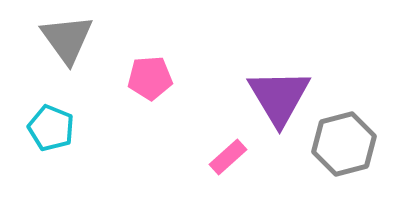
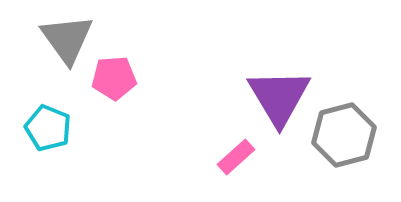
pink pentagon: moved 36 px left
cyan pentagon: moved 3 px left
gray hexagon: moved 9 px up
pink rectangle: moved 8 px right
